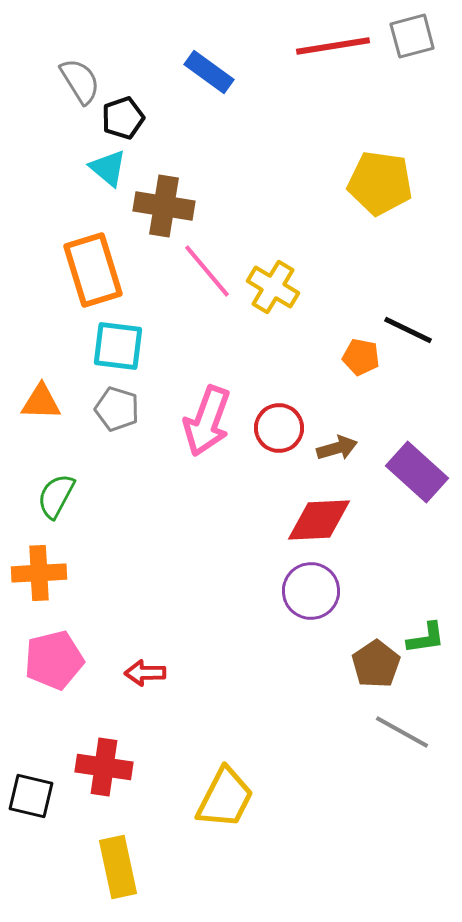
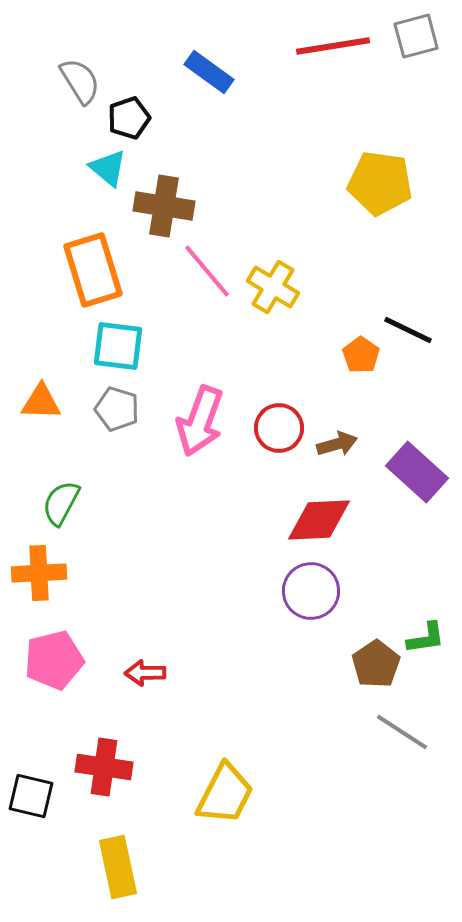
gray square: moved 4 px right
black pentagon: moved 6 px right
orange pentagon: moved 2 px up; rotated 24 degrees clockwise
pink arrow: moved 7 px left
brown arrow: moved 4 px up
green semicircle: moved 5 px right, 7 px down
gray line: rotated 4 degrees clockwise
yellow trapezoid: moved 4 px up
